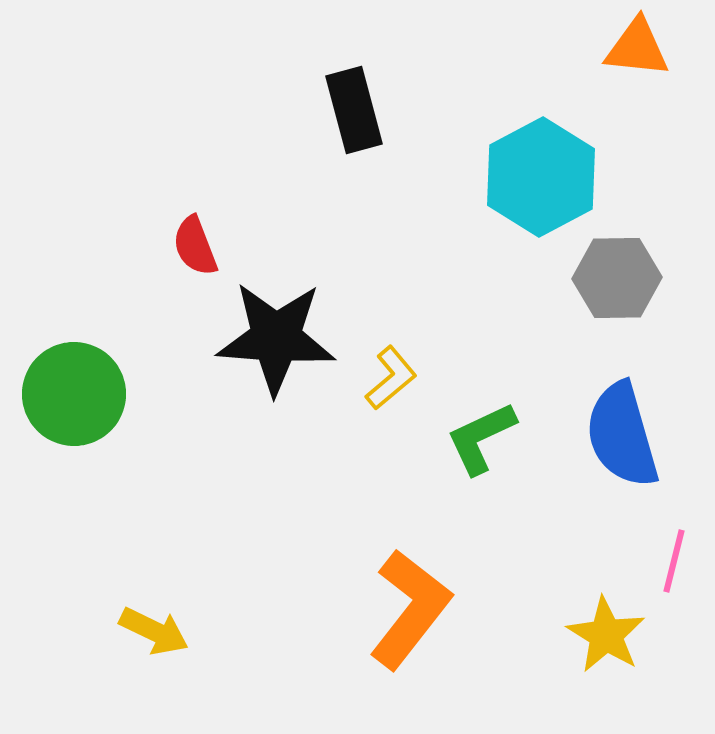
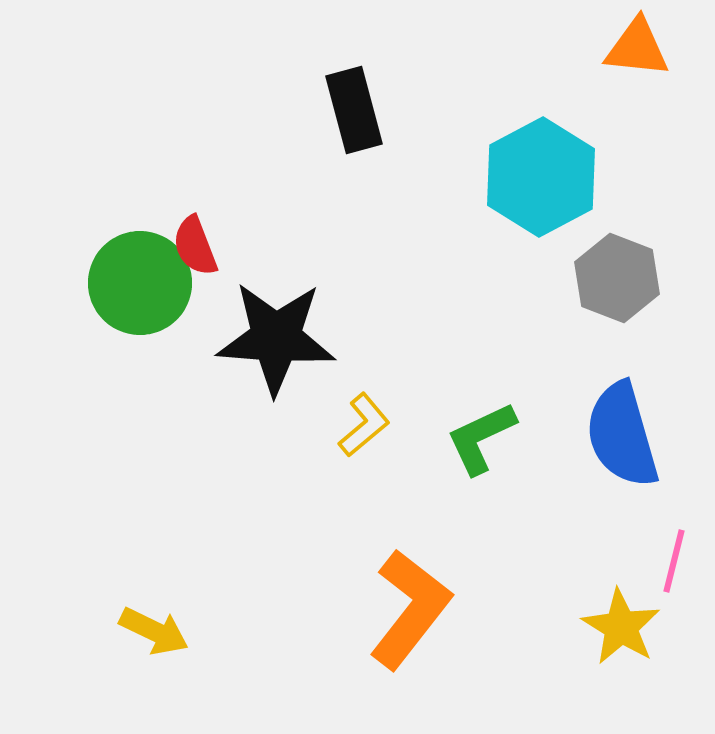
gray hexagon: rotated 22 degrees clockwise
yellow L-shape: moved 27 px left, 47 px down
green circle: moved 66 px right, 111 px up
yellow star: moved 15 px right, 8 px up
